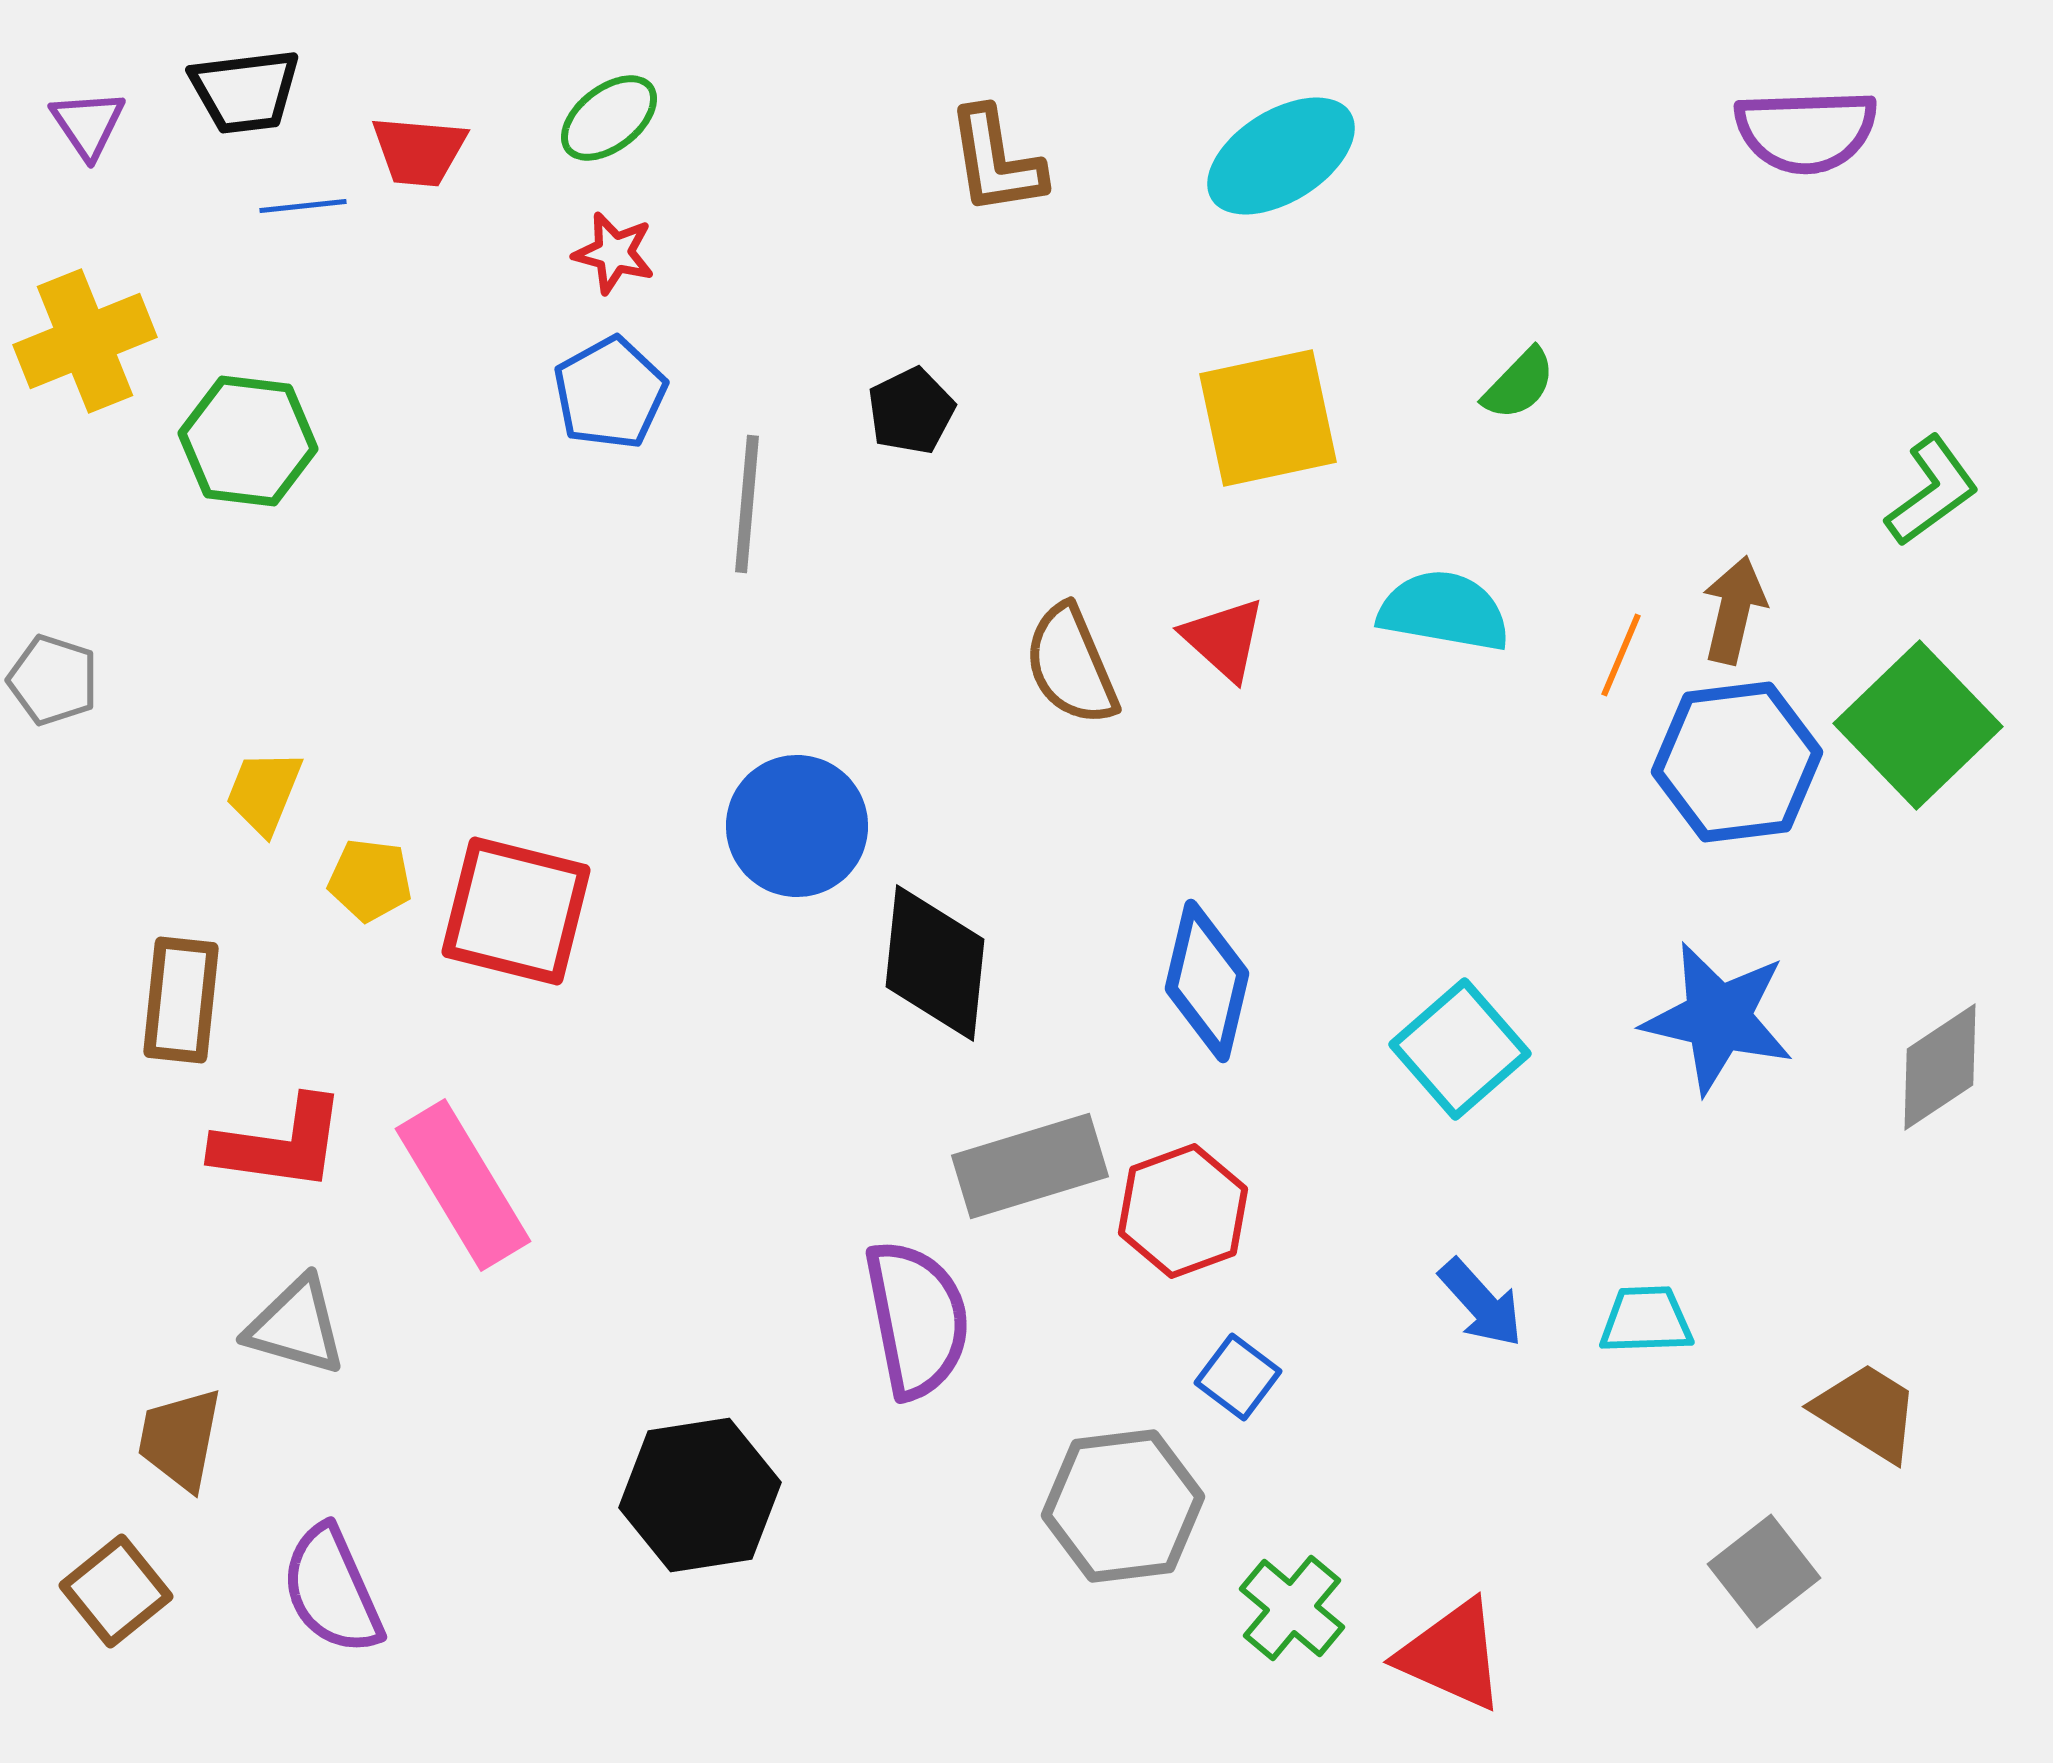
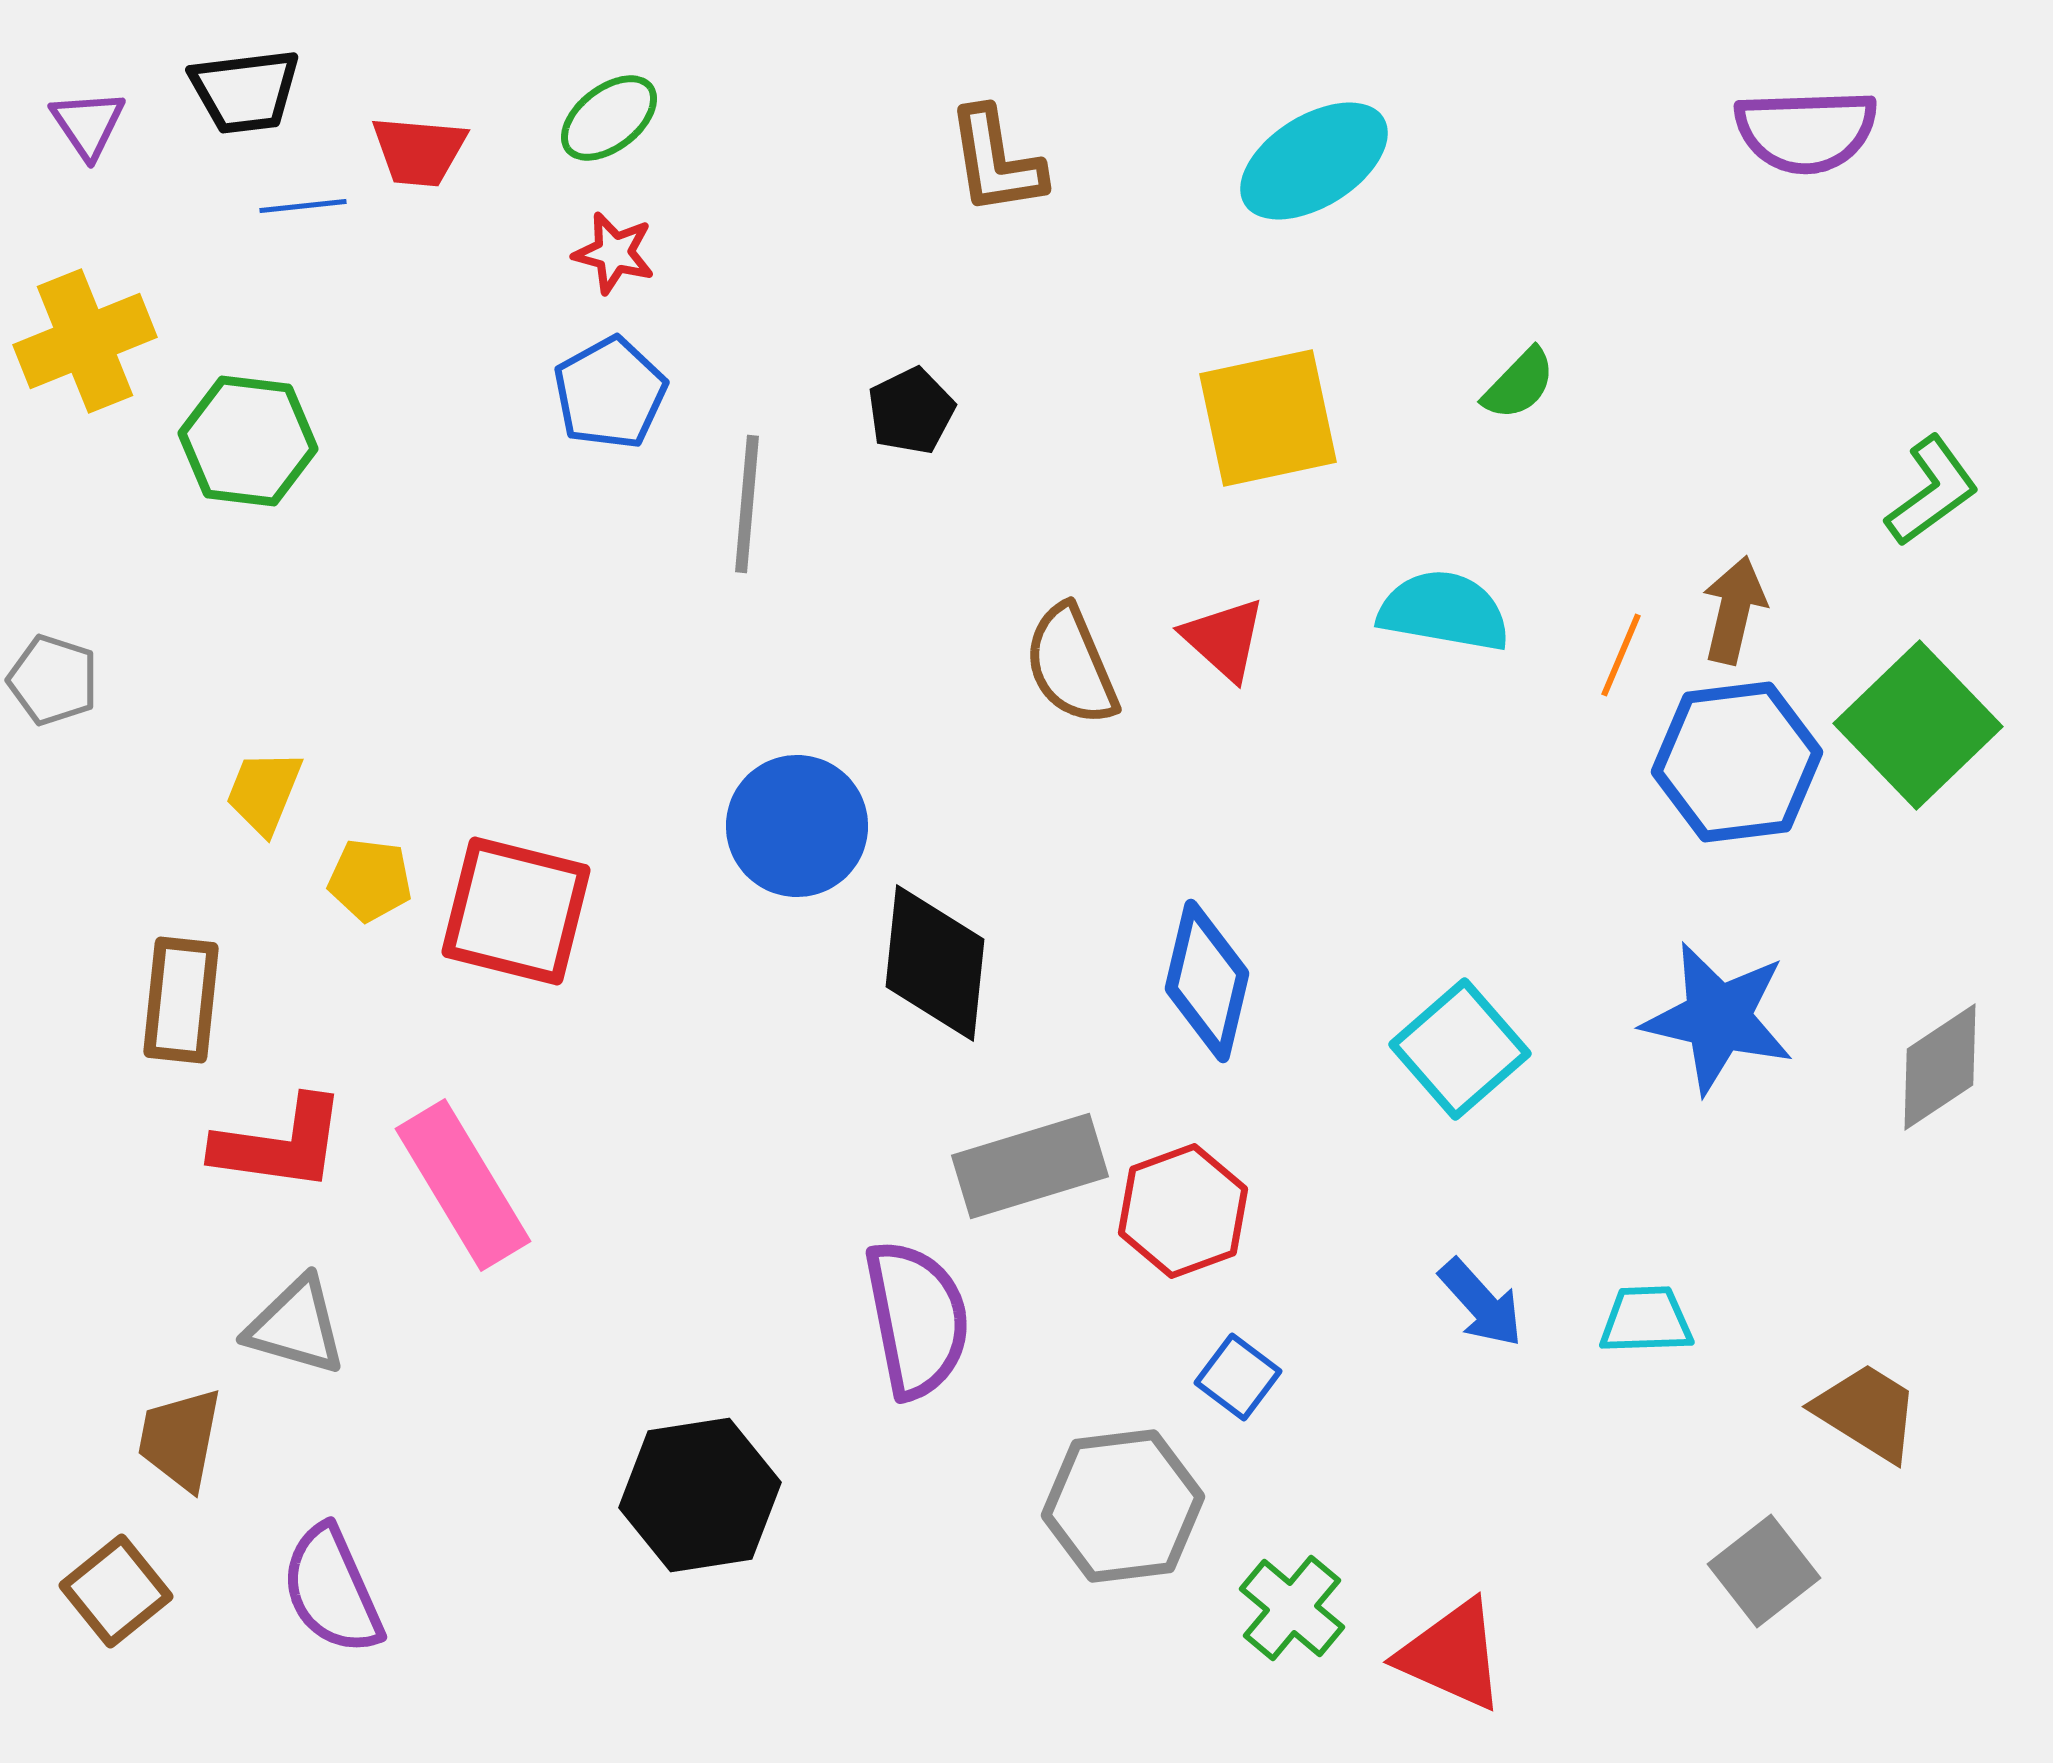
cyan ellipse at (1281, 156): moved 33 px right, 5 px down
